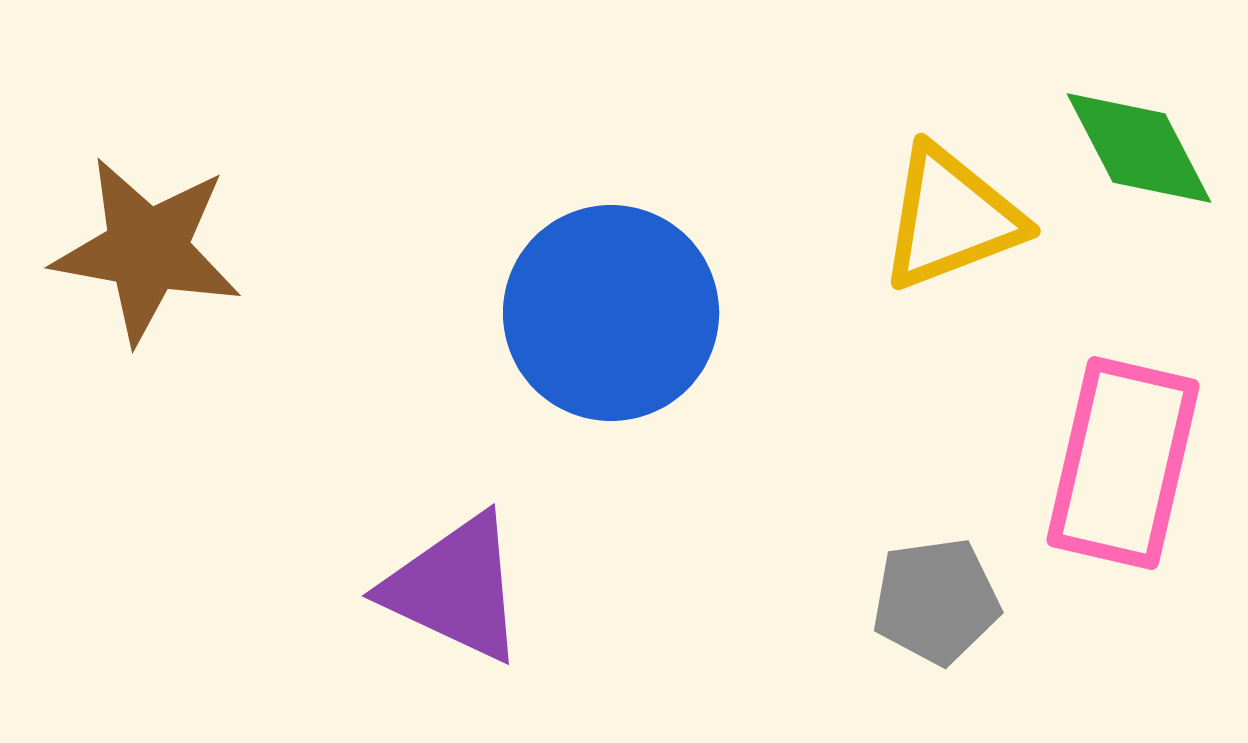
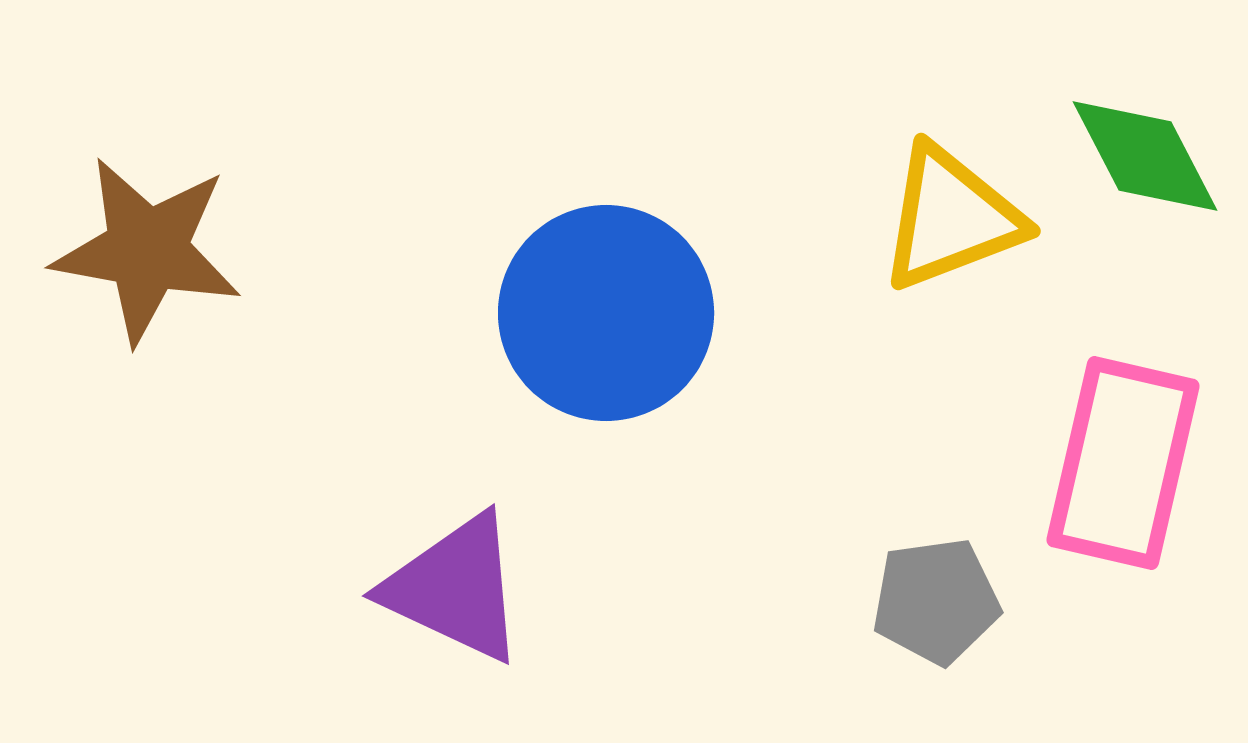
green diamond: moved 6 px right, 8 px down
blue circle: moved 5 px left
